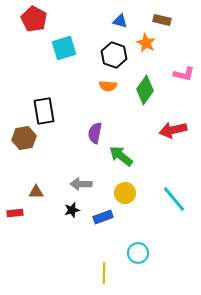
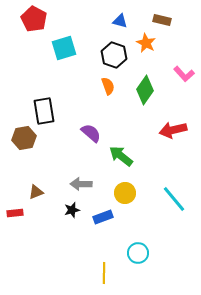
pink L-shape: rotated 35 degrees clockwise
orange semicircle: rotated 114 degrees counterclockwise
purple semicircle: moved 4 px left; rotated 120 degrees clockwise
brown triangle: rotated 21 degrees counterclockwise
